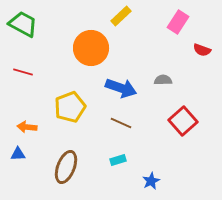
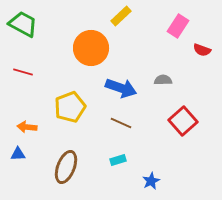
pink rectangle: moved 4 px down
